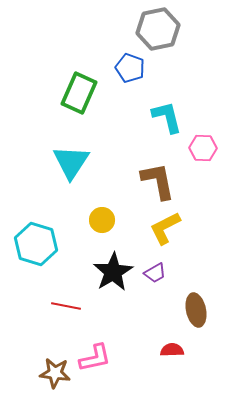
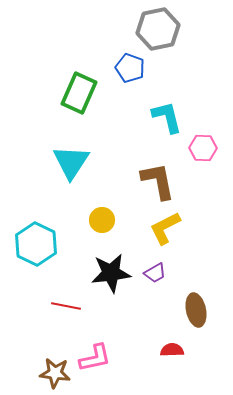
cyan hexagon: rotated 9 degrees clockwise
black star: moved 2 px left, 1 px down; rotated 24 degrees clockwise
